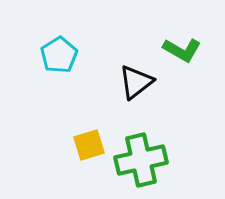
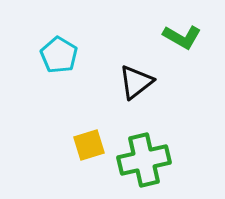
green L-shape: moved 13 px up
cyan pentagon: rotated 9 degrees counterclockwise
green cross: moved 3 px right
